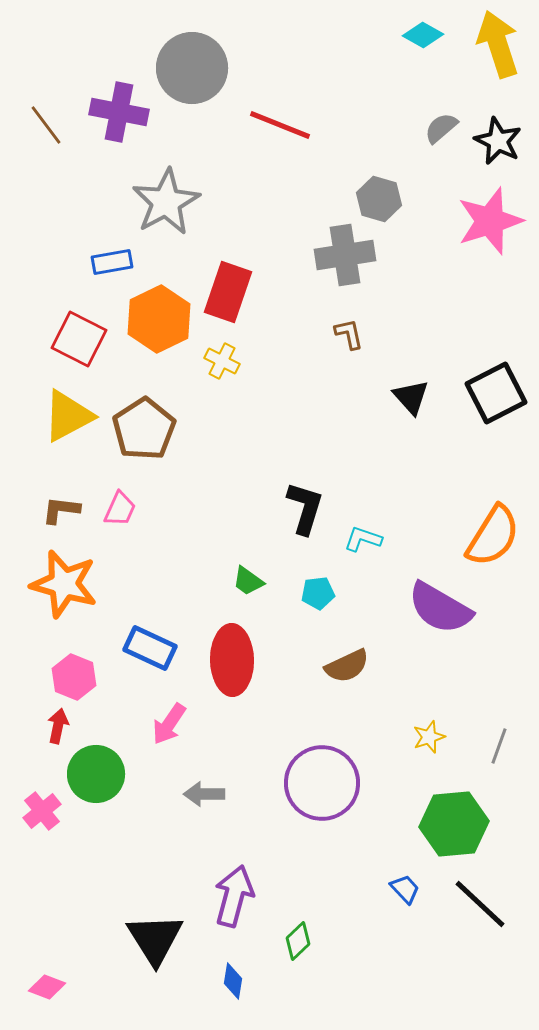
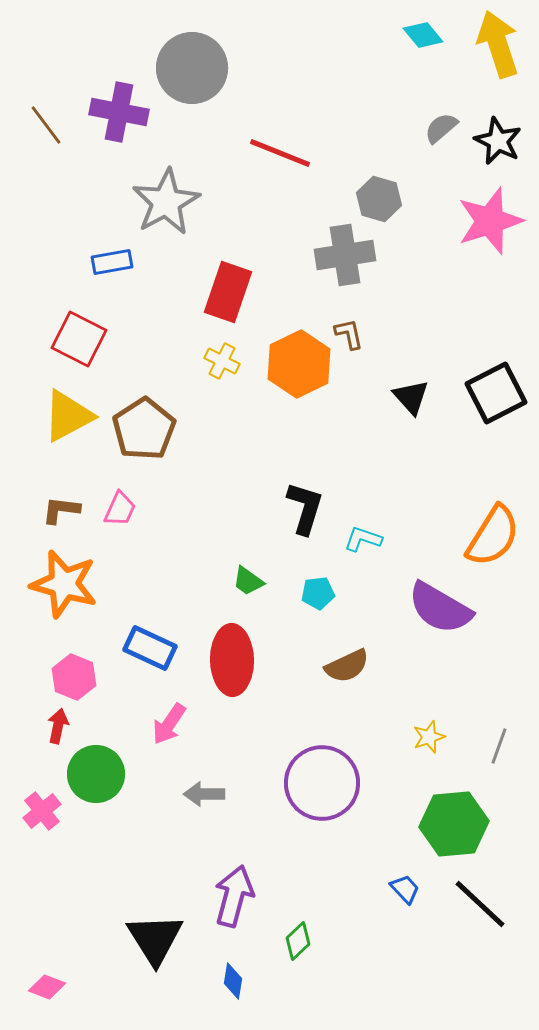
cyan diamond at (423, 35): rotated 21 degrees clockwise
red line at (280, 125): moved 28 px down
orange hexagon at (159, 319): moved 140 px right, 45 px down
